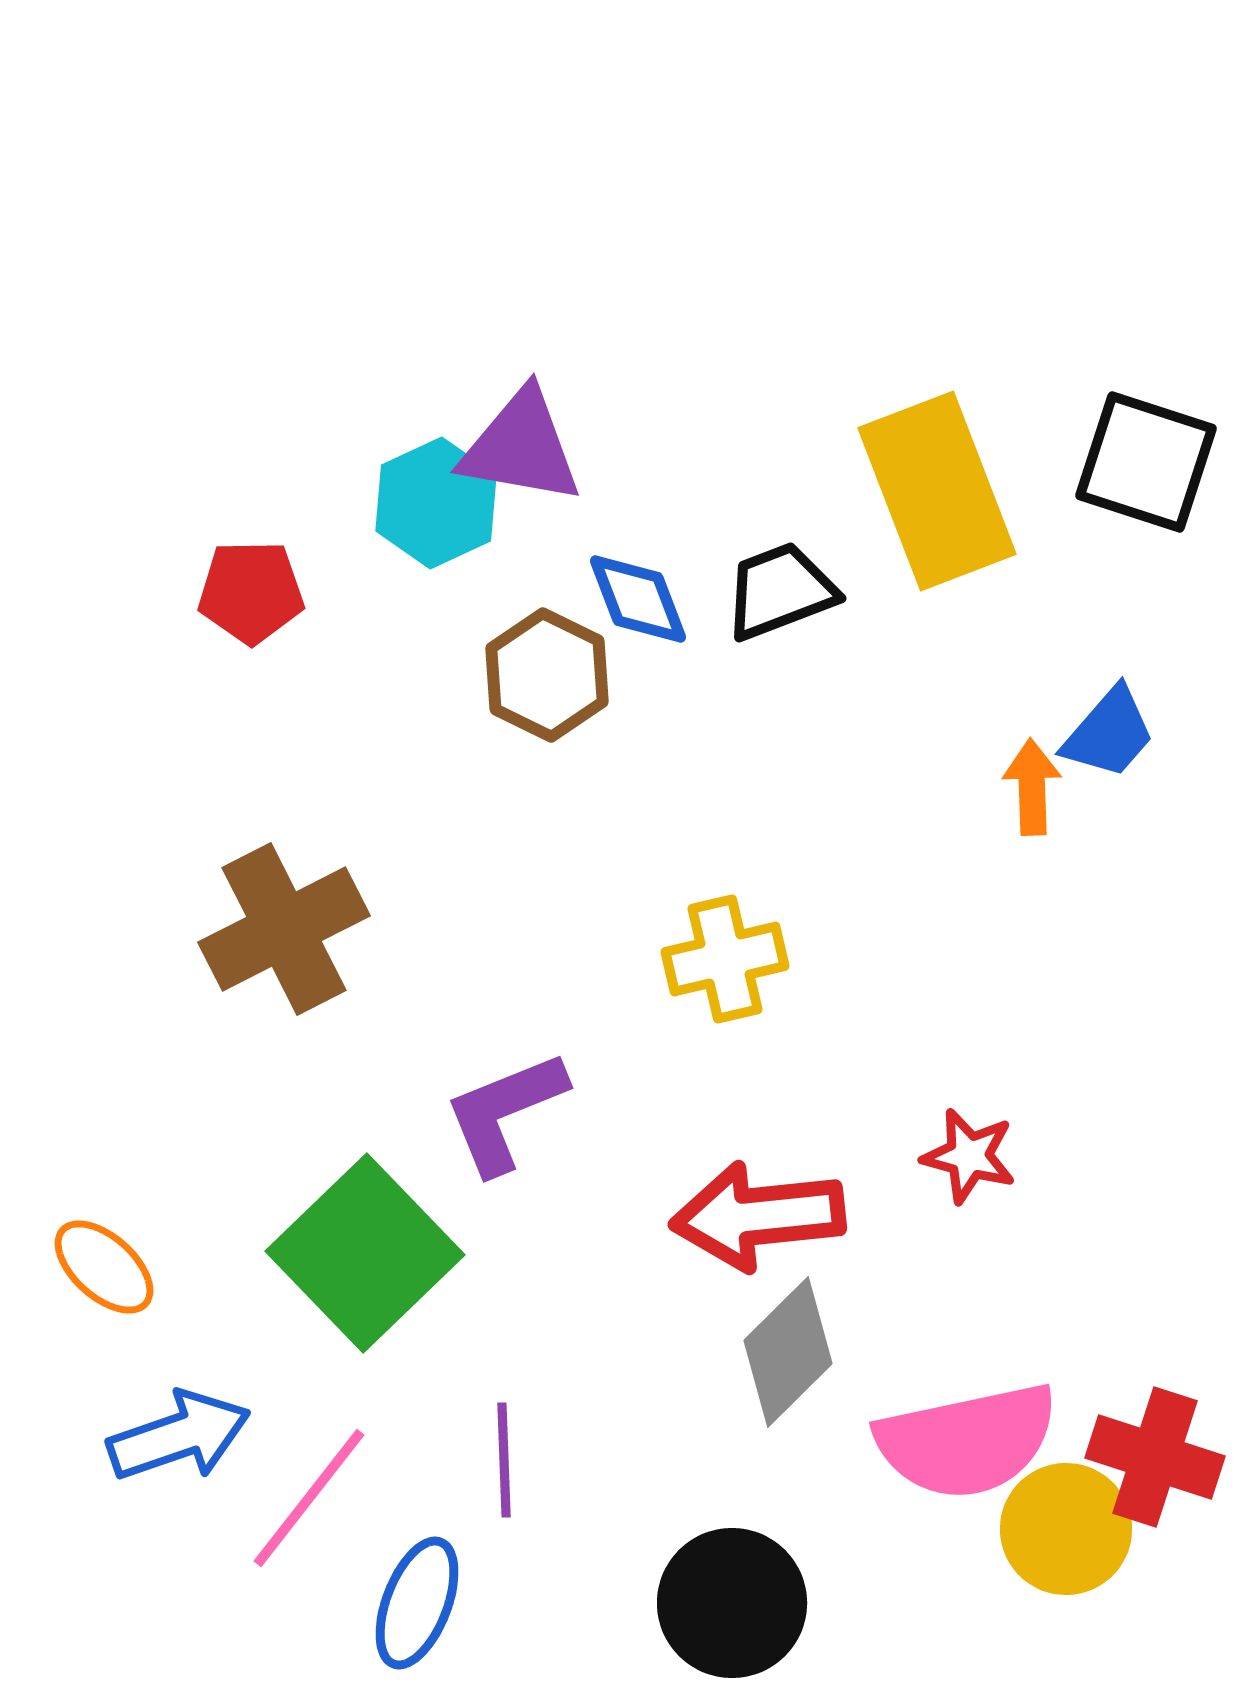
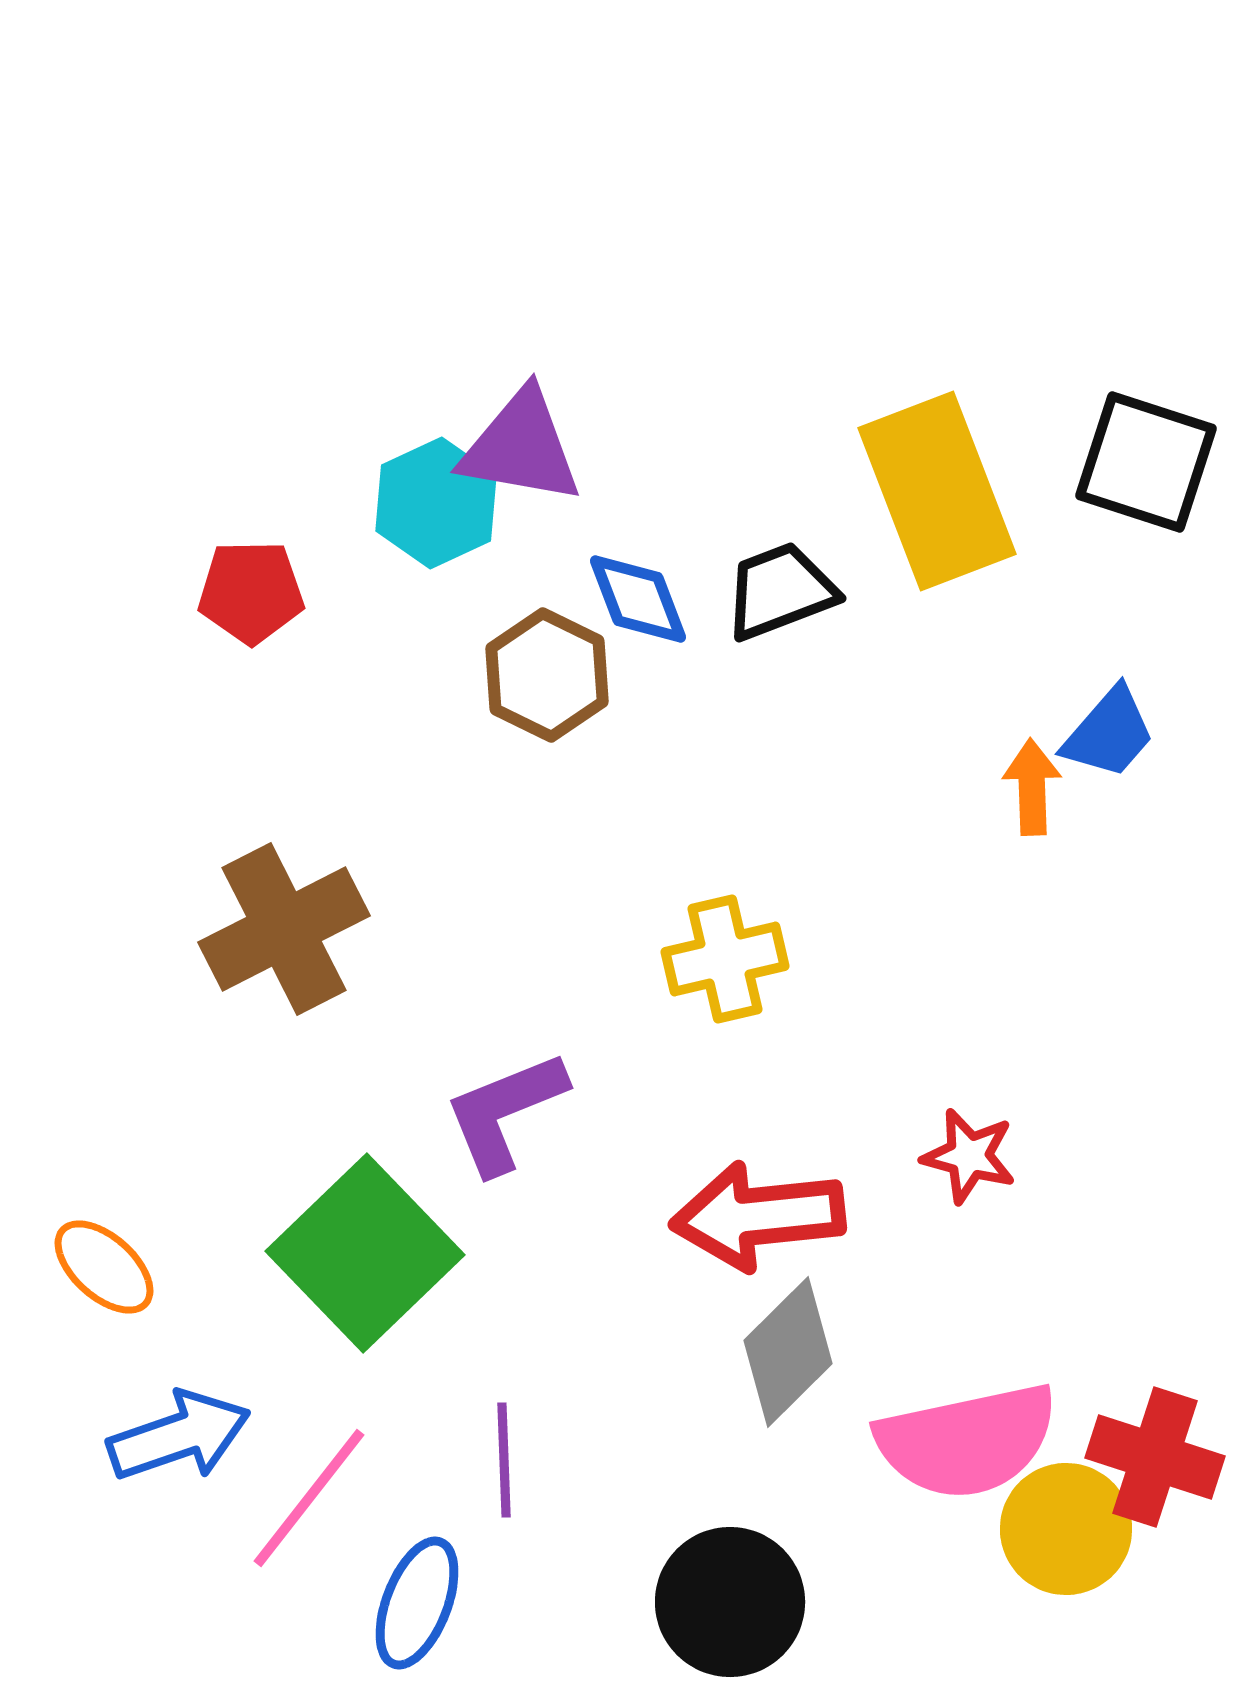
black circle: moved 2 px left, 1 px up
